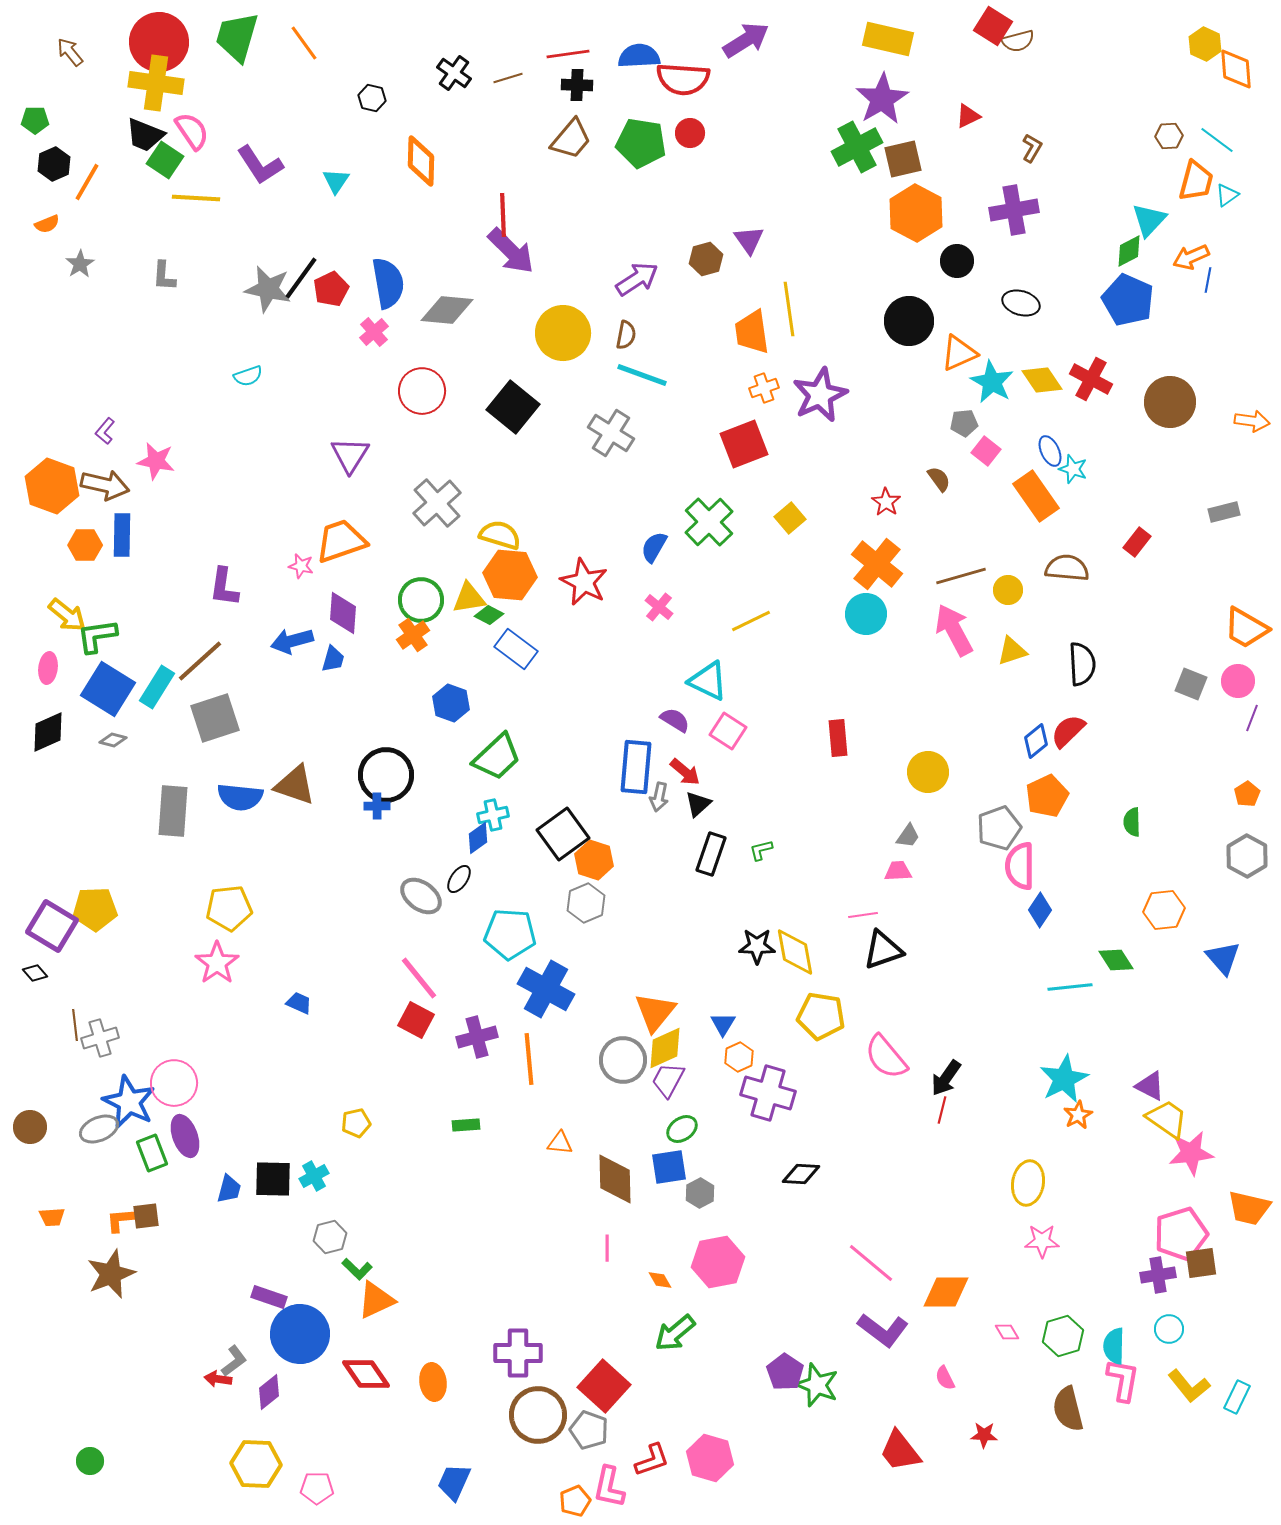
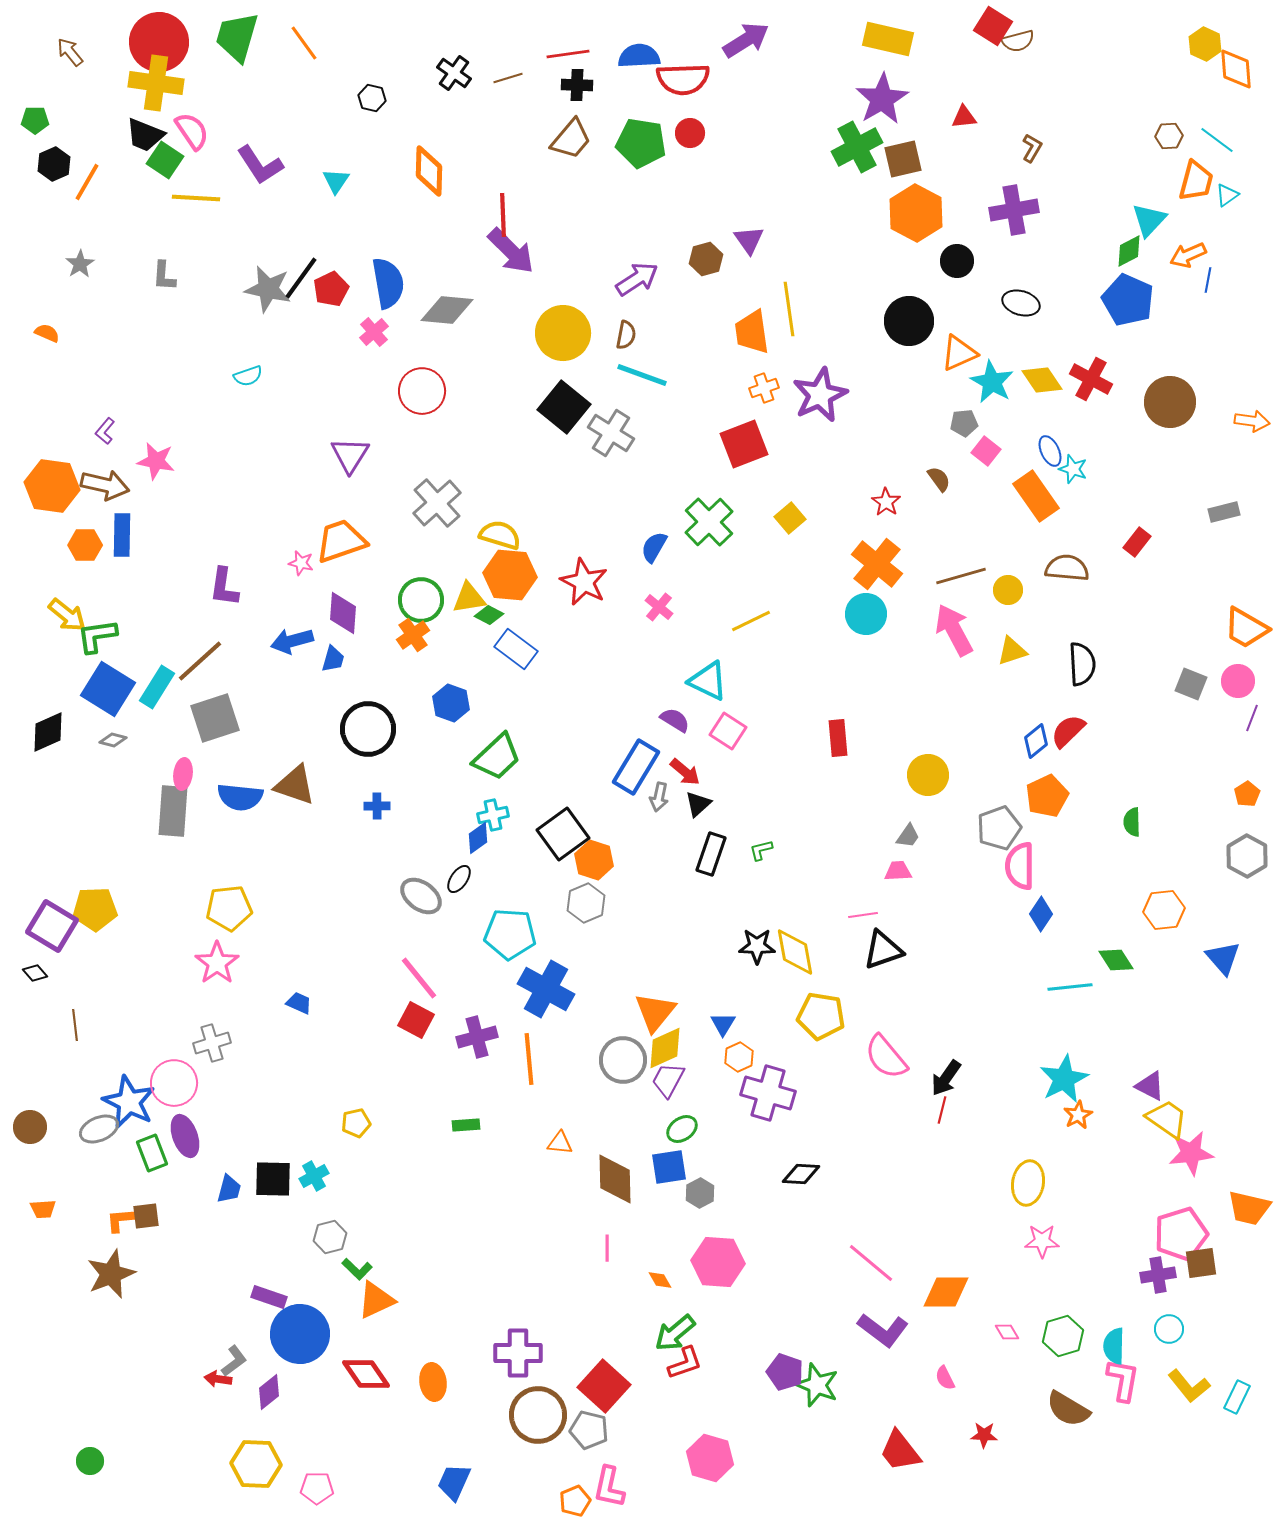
red semicircle at (683, 79): rotated 6 degrees counterclockwise
red triangle at (968, 116): moved 4 px left, 1 px down; rotated 20 degrees clockwise
orange diamond at (421, 161): moved 8 px right, 10 px down
orange semicircle at (47, 224): moved 109 px down; rotated 135 degrees counterclockwise
orange arrow at (1191, 257): moved 3 px left, 2 px up
black square at (513, 407): moved 51 px right
orange hexagon at (52, 486): rotated 12 degrees counterclockwise
pink star at (301, 566): moved 3 px up
pink ellipse at (48, 668): moved 135 px right, 106 px down
blue rectangle at (636, 767): rotated 26 degrees clockwise
yellow circle at (928, 772): moved 3 px down
black circle at (386, 775): moved 18 px left, 46 px up
blue diamond at (1040, 910): moved 1 px right, 4 px down
gray cross at (100, 1038): moved 112 px right, 5 px down
orange trapezoid at (52, 1217): moved 9 px left, 8 px up
pink hexagon at (718, 1262): rotated 15 degrees clockwise
purple pentagon at (785, 1372): rotated 15 degrees counterclockwise
brown semicircle at (1068, 1409): rotated 45 degrees counterclockwise
gray pentagon at (589, 1430): rotated 6 degrees counterclockwise
red L-shape at (652, 1460): moved 33 px right, 97 px up
